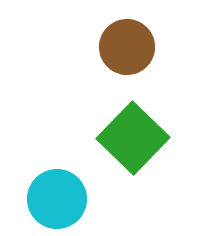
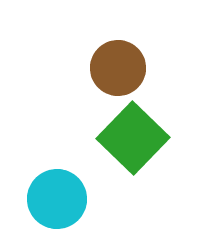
brown circle: moved 9 px left, 21 px down
